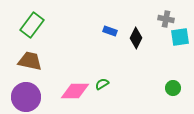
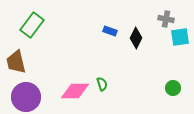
brown trapezoid: moved 14 px left, 1 px down; rotated 115 degrees counterclockwise
green semicircle: rotated 104 degrees clockwise
